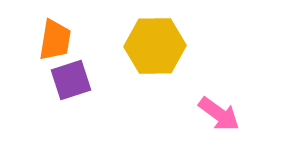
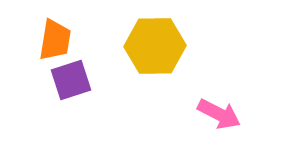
pink arrow: rotated 9 degrees counterclockwise
